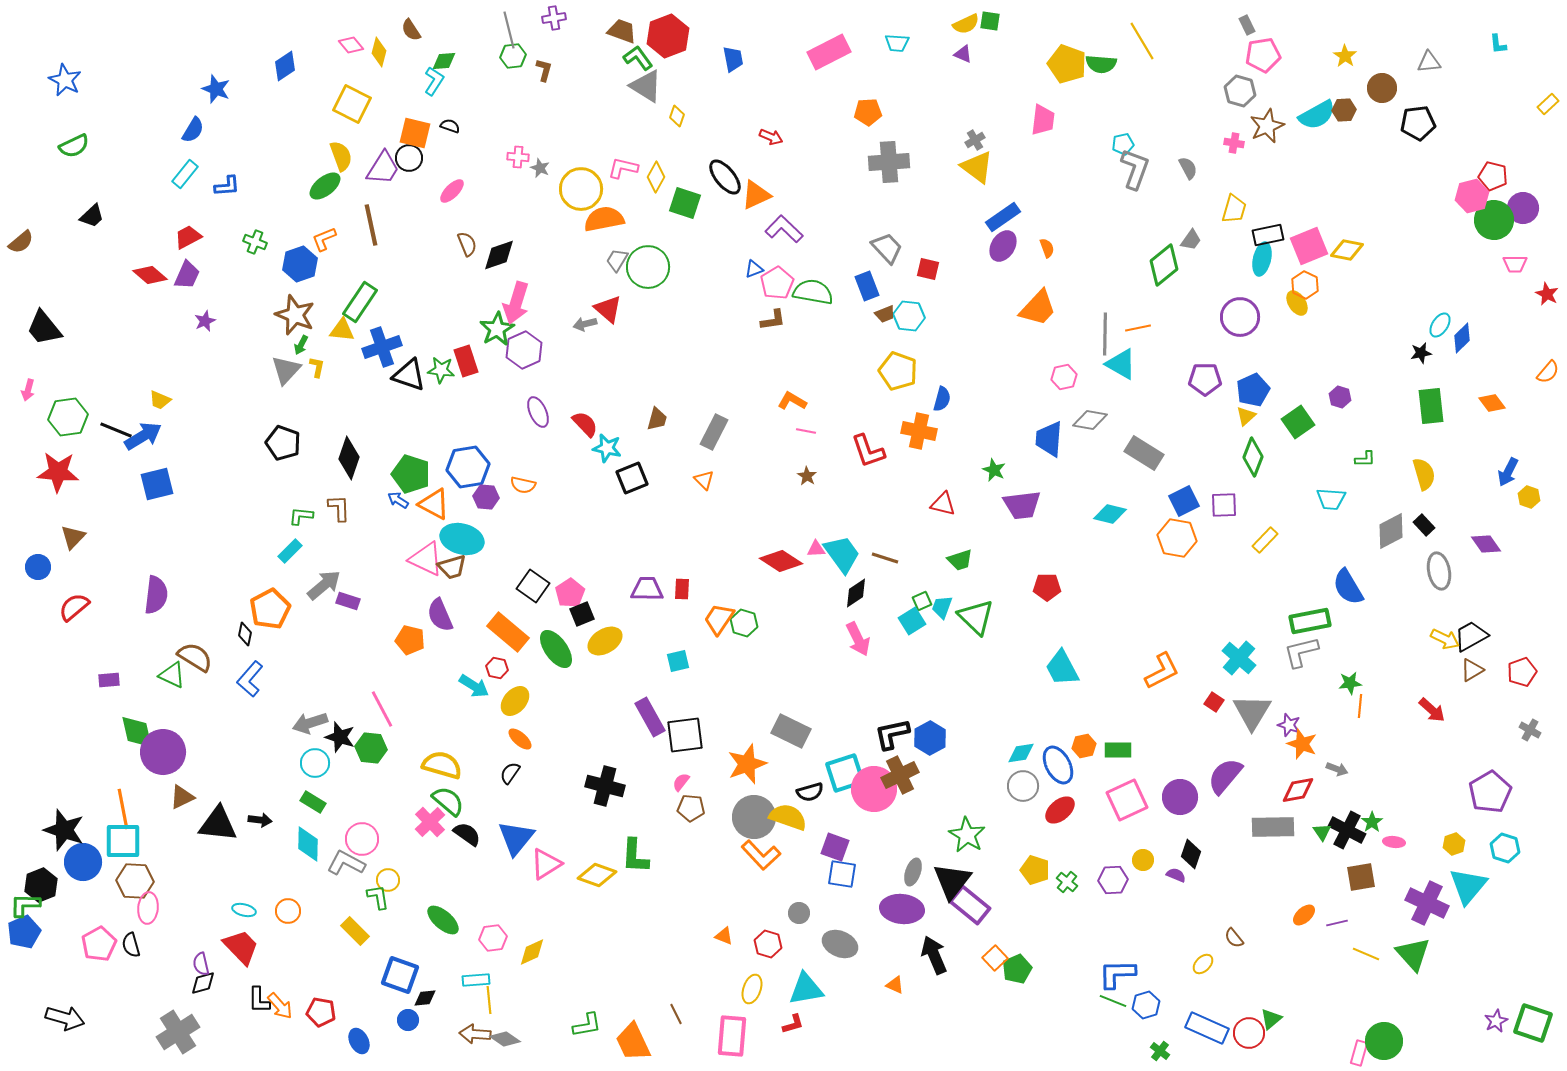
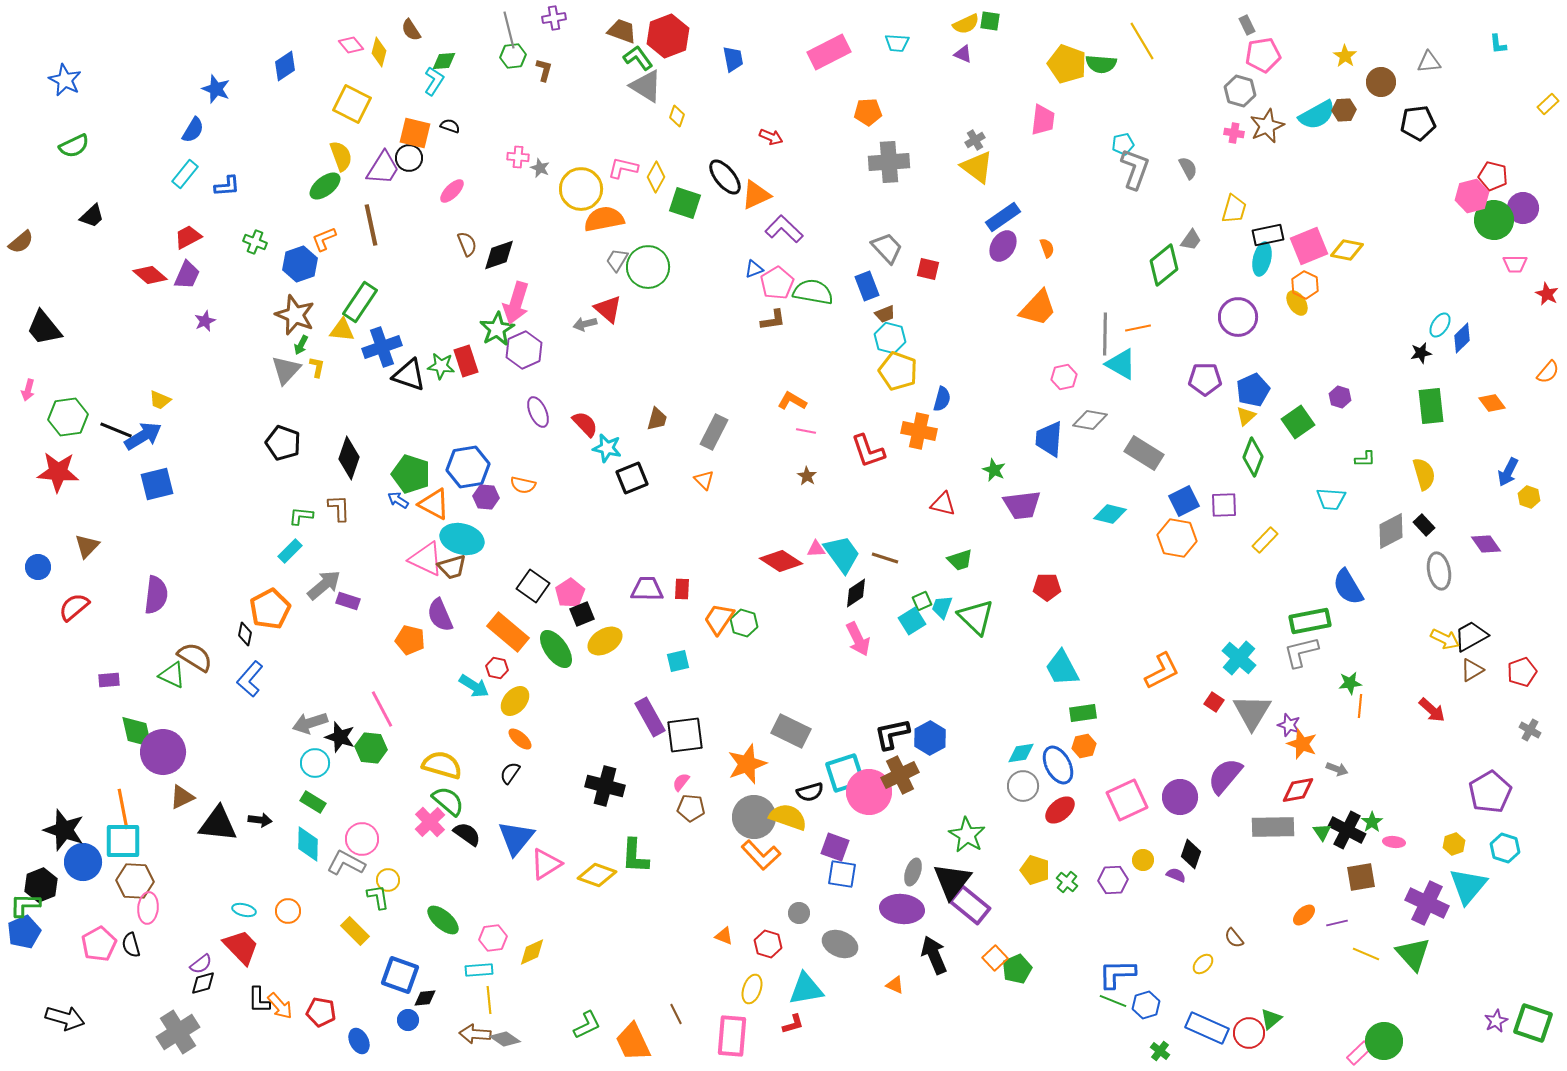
brown circle at (1382, 88): moved 1 px left, 6 px up
pink cross at (1234, 143): moved 10 px up
cyan hexagon at (909, 316): moved 19 px left, 22 px down; rotated 8 degrees clockwise
purple circle at (1240, 317): moved 2 px left
green star at (441, 370): moved 4 px up
brown triangle at (73, 537): moved 14 px right, 9 px down
green rectangle at (1118, 750): moved 35 px left, 37 px up; rotated 8 degrees counterclockwise
pink circle at (874, 789): moved 5 px left, 3 px down
purple semicircle at (201, 964): rotated 115 degrees counterclockwise
cyan rectangle at (476, 980): moved 3 px right, 10 px up
green L-shape at (587, 1025): rotated 16 degrees counterclockwise
pink rectangle at (1359, 1053): rotated 30 degrees clockwise
